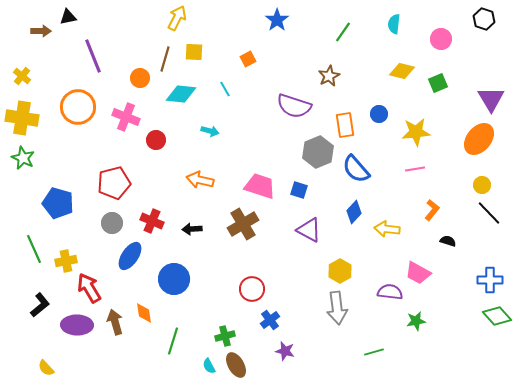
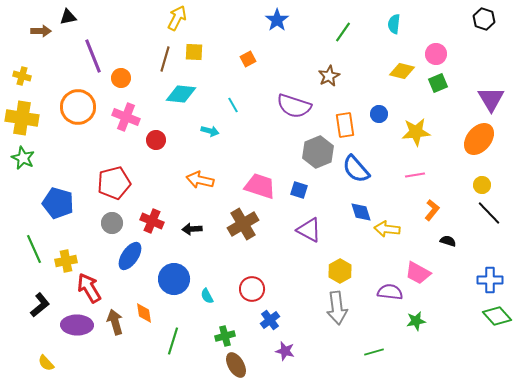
pink circle at (441, 39): moved 5 px left, 15 px down
yellow cross at (22, 76): rotated 24 degrees counterclockwise
orange circle at (140, 78): moved 19 px left
cyan line at (225, 89): moved 8 px right, 16 px down
pink line at (415, 169): moved 6 px down
blue diamond at (354, 212): moved 7 px right; rotated 60 degrees counterclockwise
cyan semicircle at (209, 366): moved 2 px left, 70 px up
yellow semicircle at (46, 368): moved 5 px up
